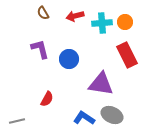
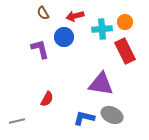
cyan cross: moved 6 px down
red rectangle: moved 2 px left, 4 px up
blue circle: moved 5 px left, 22 px up
blue L-shape: rotated 20 degrees counterclockwise
